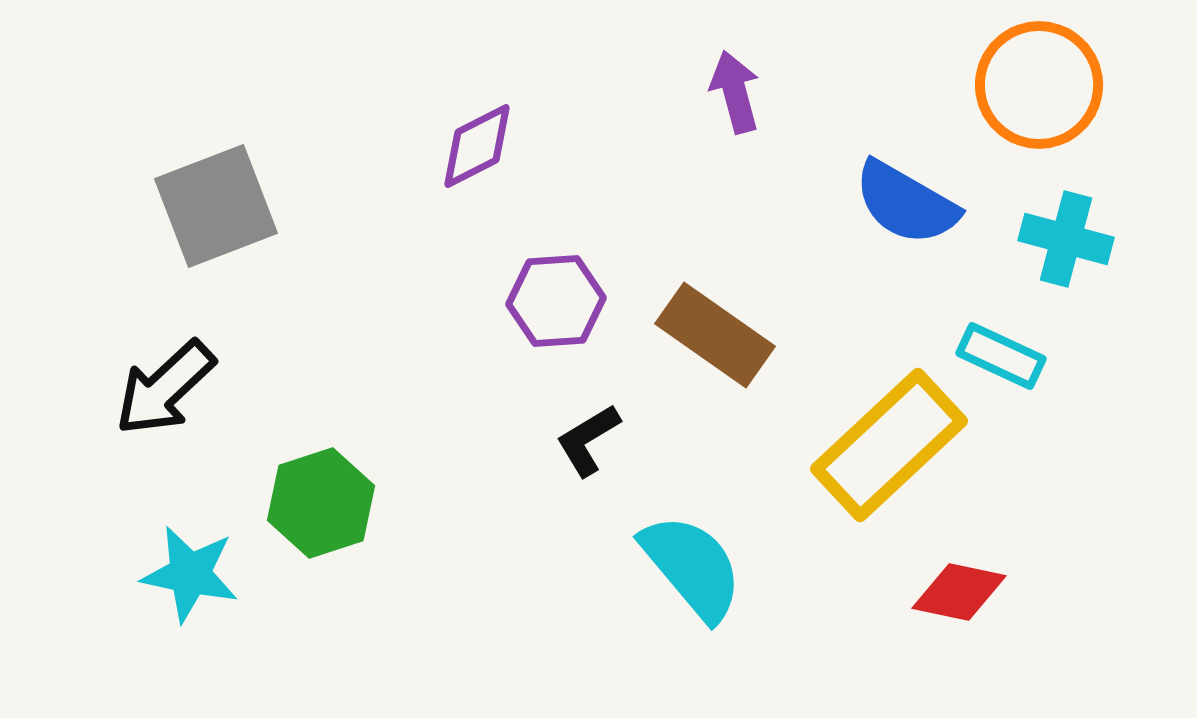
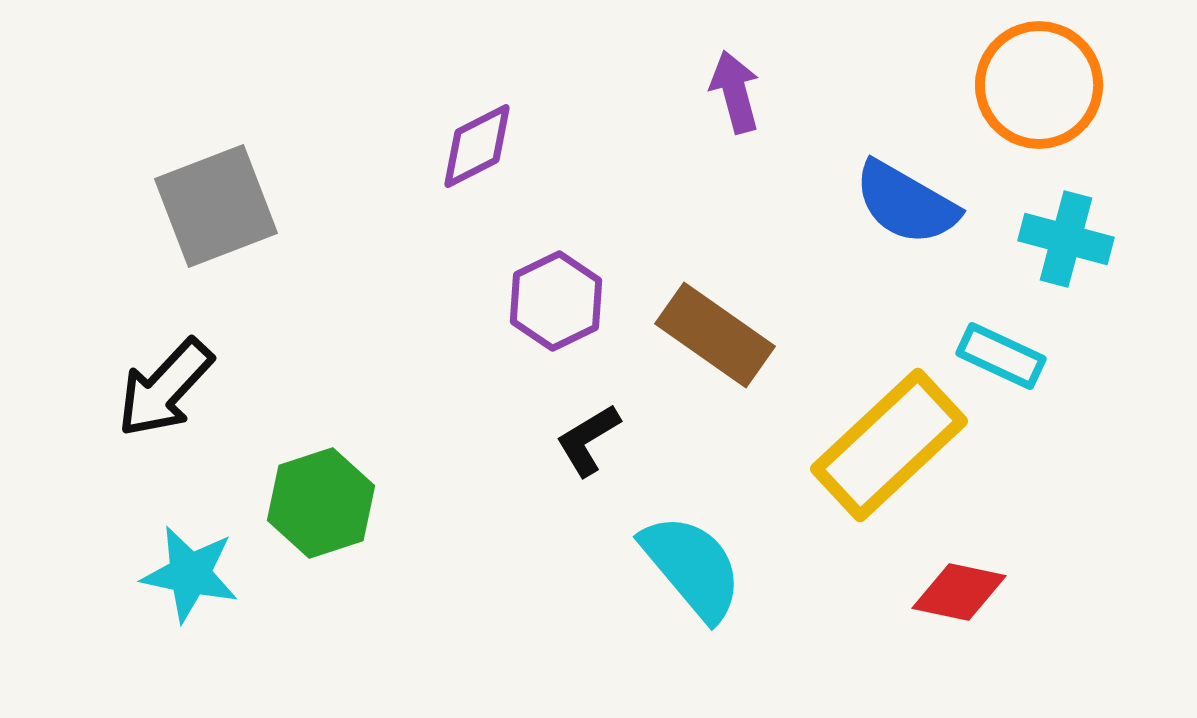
purple hexagon: rotated 22 degrees counterclockwise
black arrow: rotated 4 degrees counterclockwise
